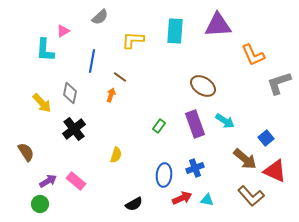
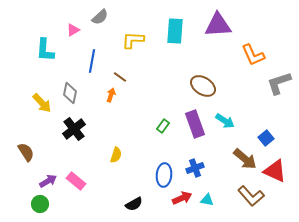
pink triangle: moved 10 px right, 1 px up
green rectangle: moved 4 px right
